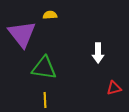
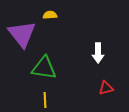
red triangle: moved 8 px left
